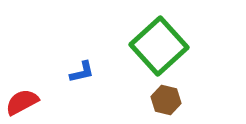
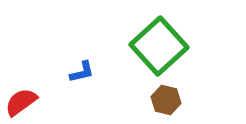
red semicircle: moved 1 px left; rotated 8 degrees counterclockwise
